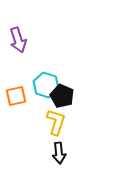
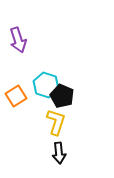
orange square: rotated 20 degrees counterclockwise
